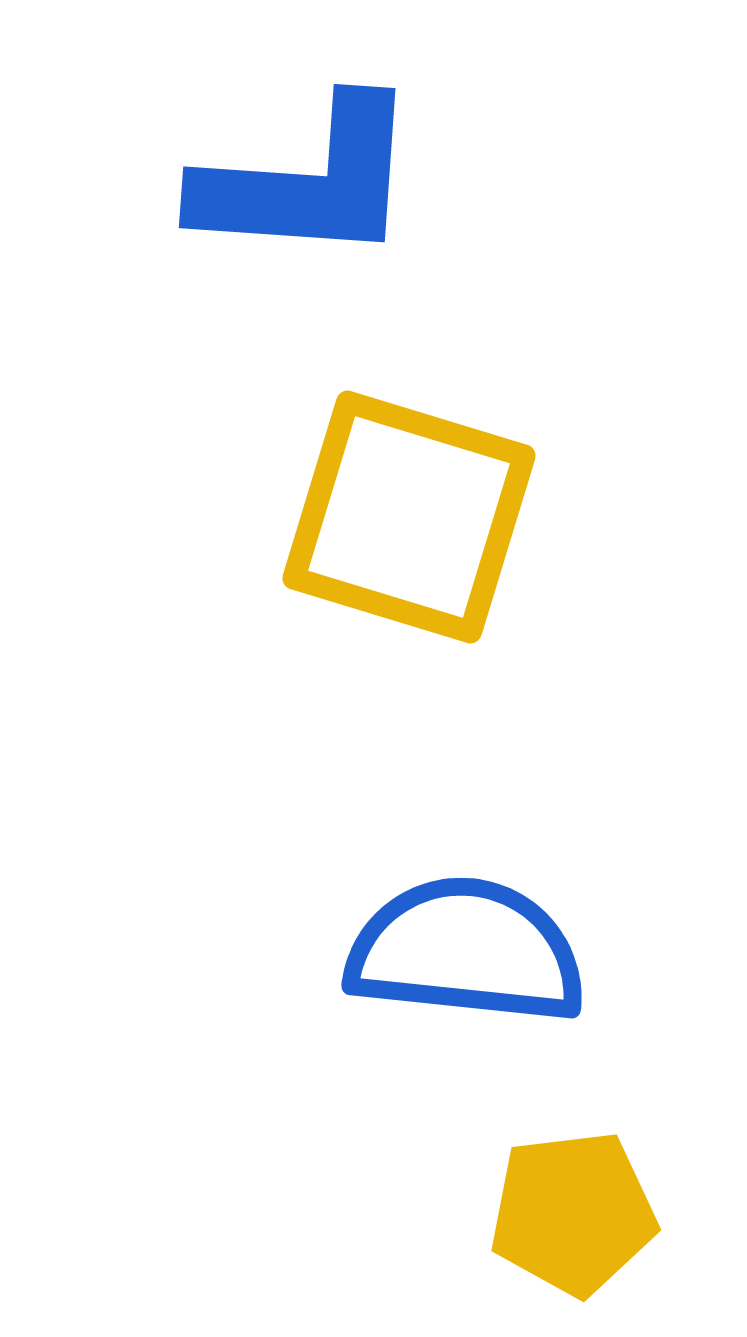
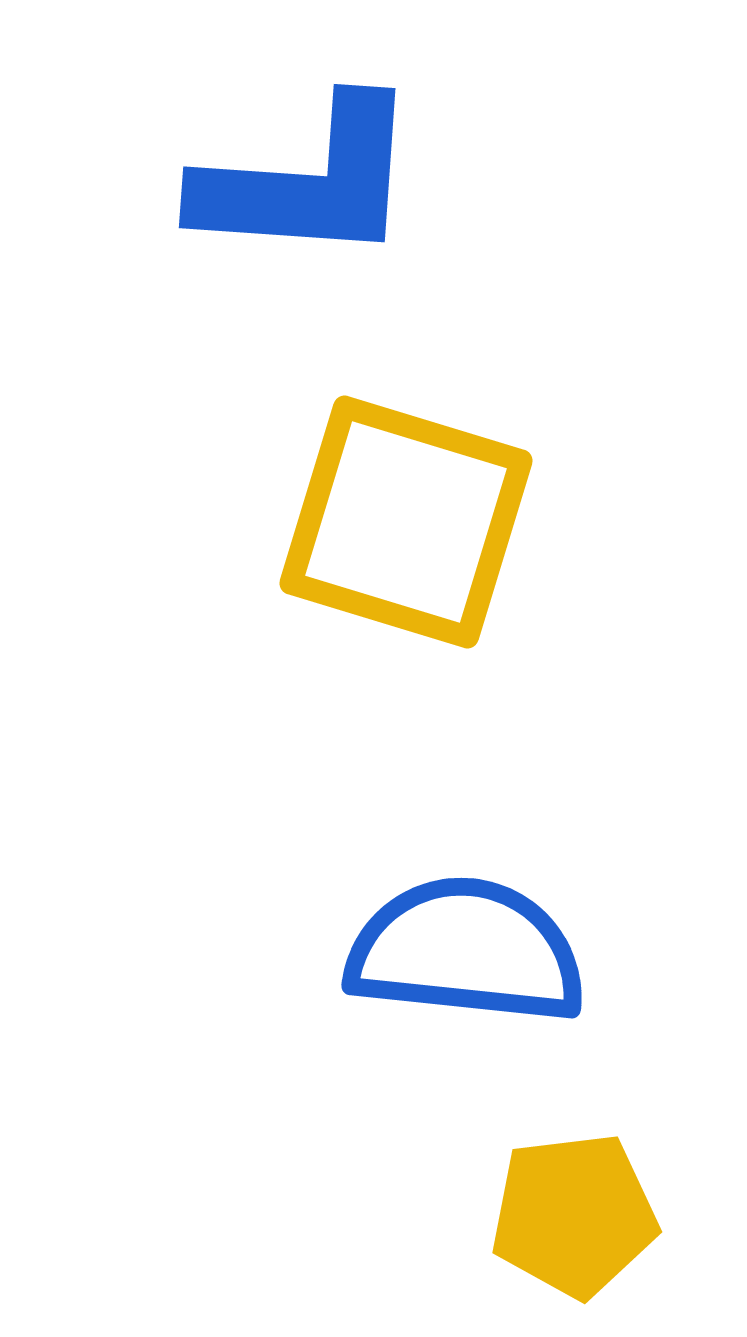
yellow square: moved 3 px left, 5 px down
yellow pentagon: moved 1 px right, 2 px down
